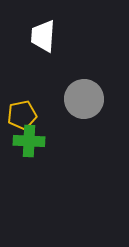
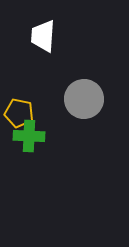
yellow pentagon: moved 3 px left, 2 px up; rotated 24 degrees clockwise
green cross: moved 5 px up
